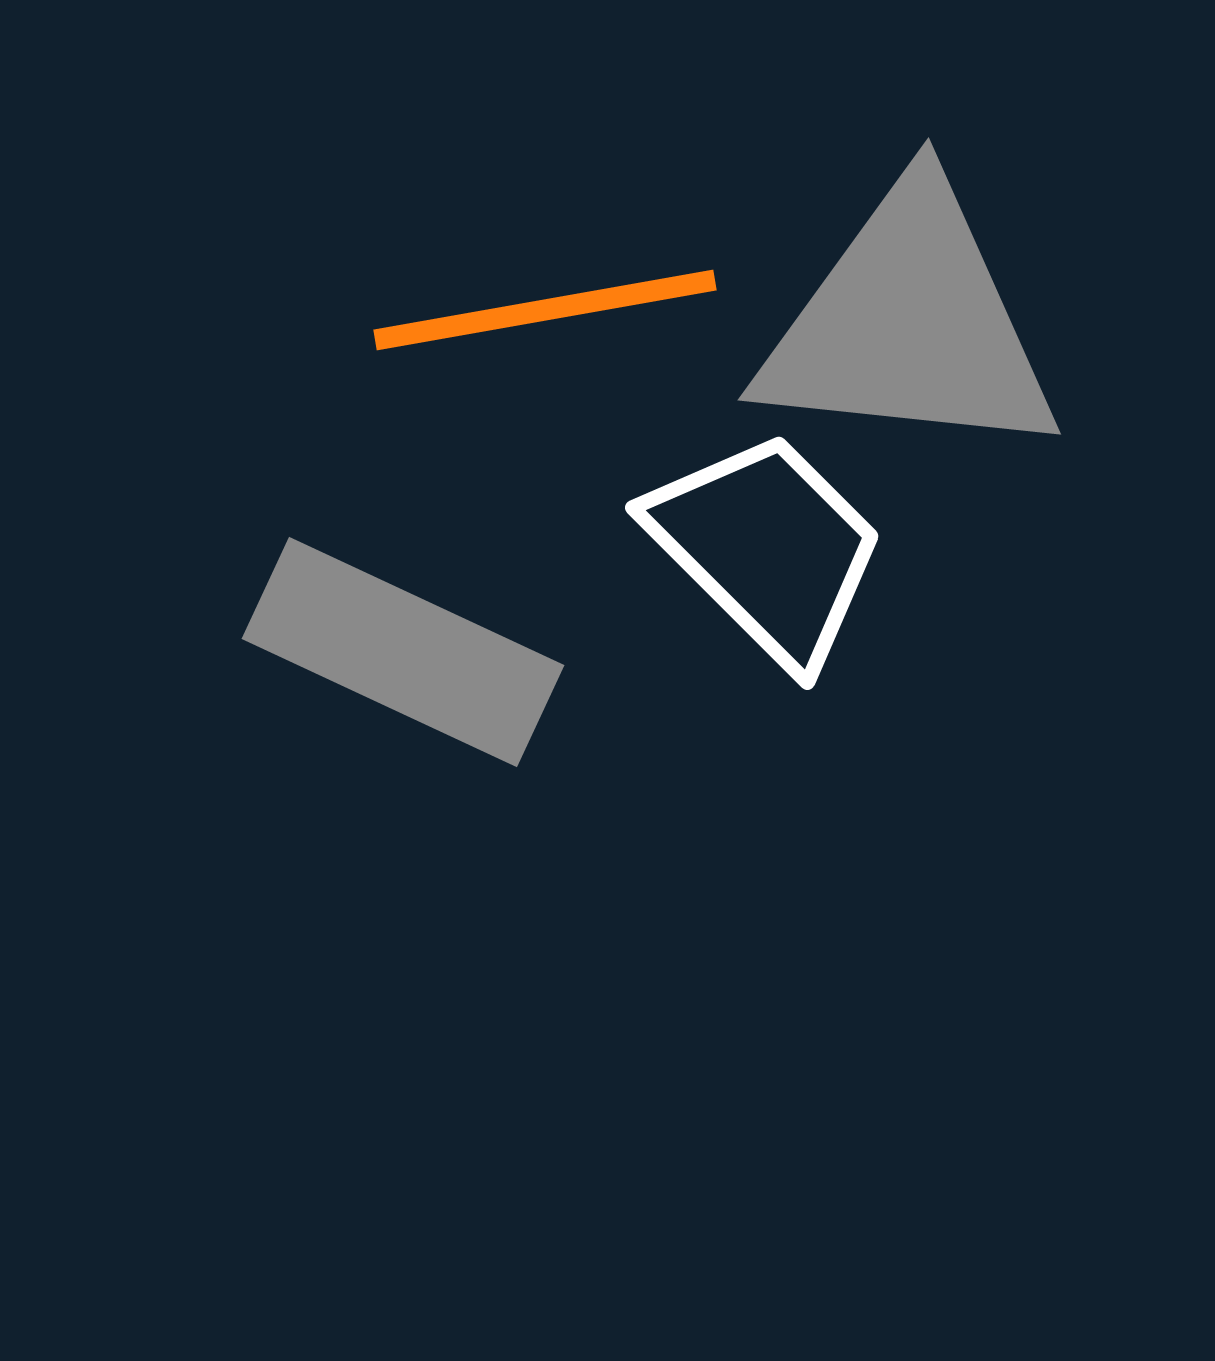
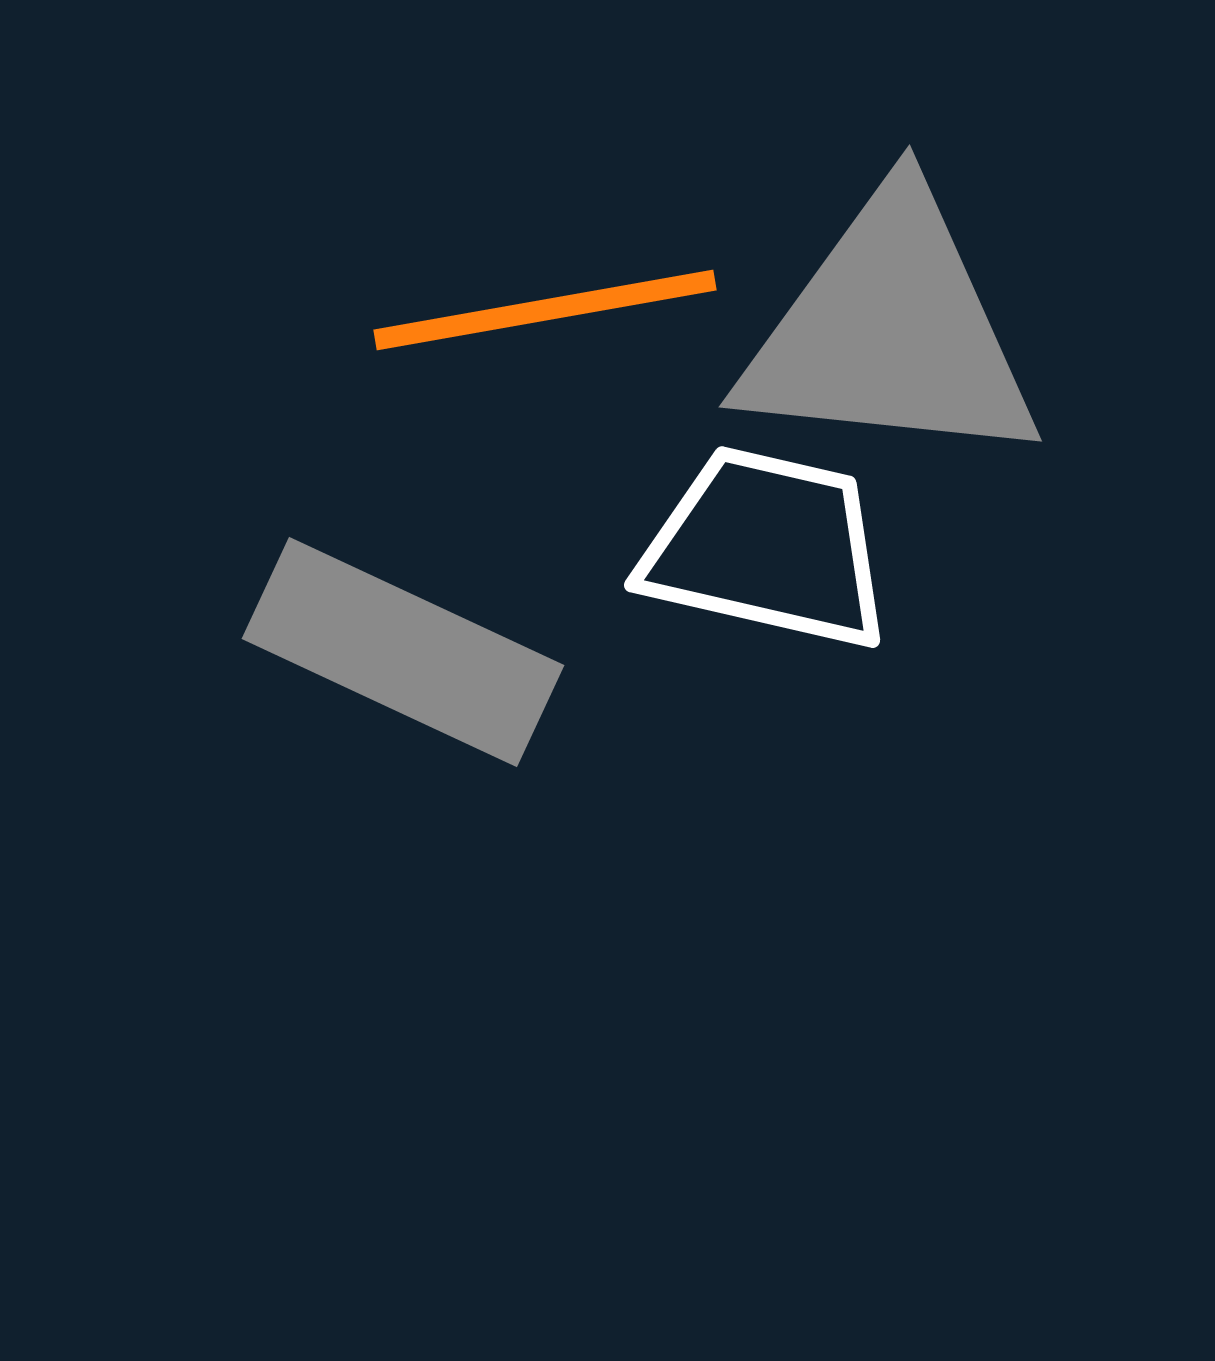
gray triangle: moved 19 px left, 7 px down
white trapezoid: rotated 32 degrees counterclockwise
